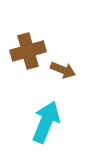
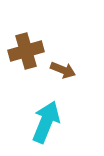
brown cross: moved 2 px left
